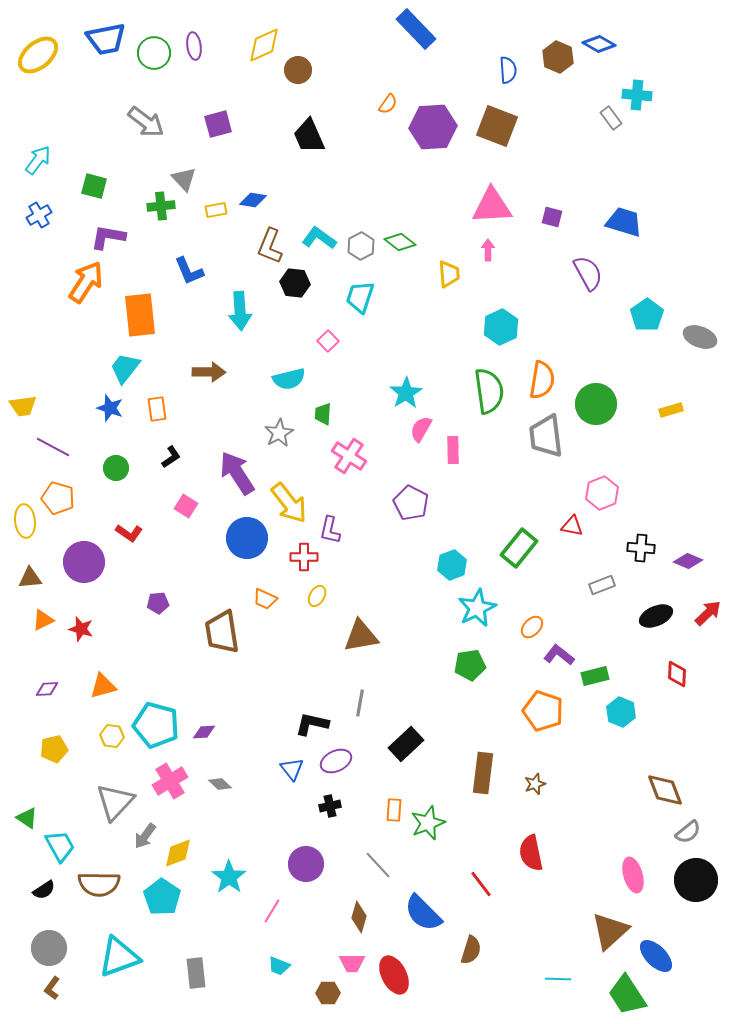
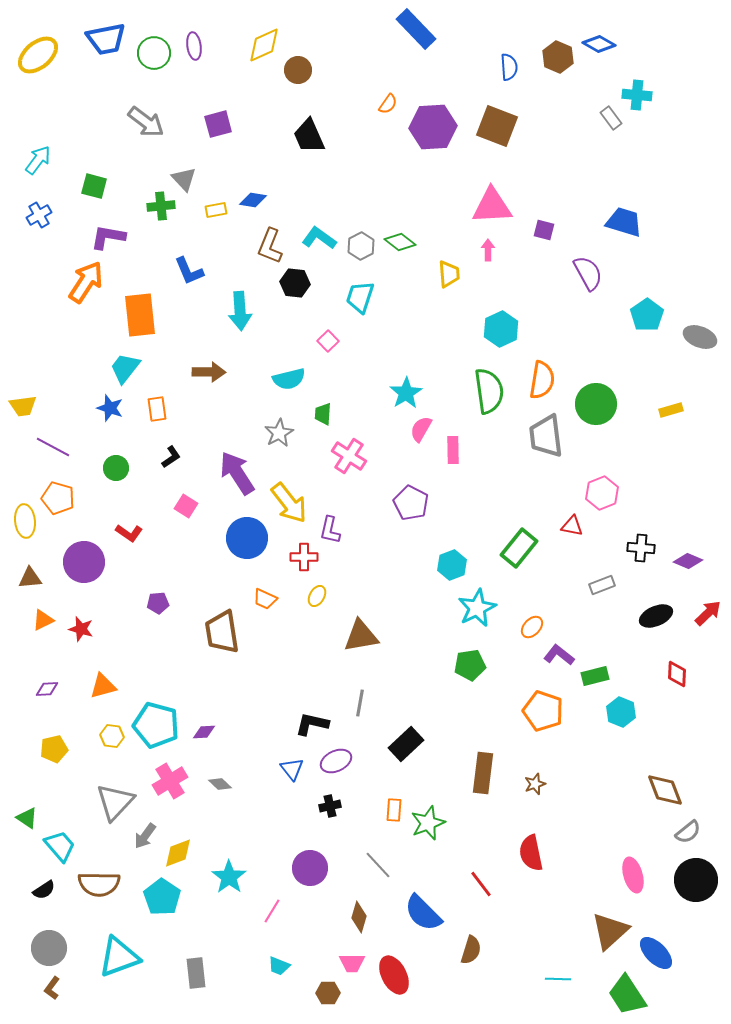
blue semicircle at (508, 70): moved 1 px right, 3 px up
purple square at (552, 217): moved 8 px left, 13 px down
cyan hexagon at (501, 327): moved 2 px down
cyan trapezoid at (60, 846): rotated 12 degrees counterclockwise
purple circle at (306, 864): moved 4 px right, 4 px down
blue ellipse at (656, 956): moved 3 px up
